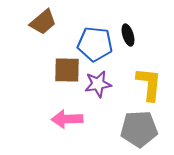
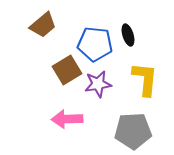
brown trapezoid: moved 3 px down
brown square: rotated 32 degrees counterclockwise
yellow L-shape: moved 4 px left, 5 px up
gray pentagon: moved 6 px left, 2 px down
